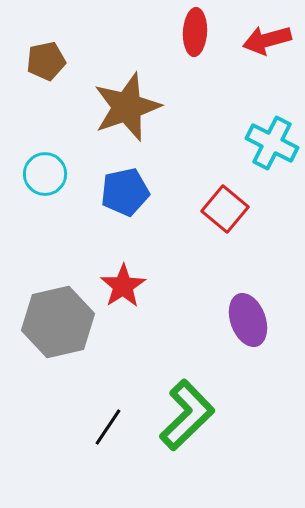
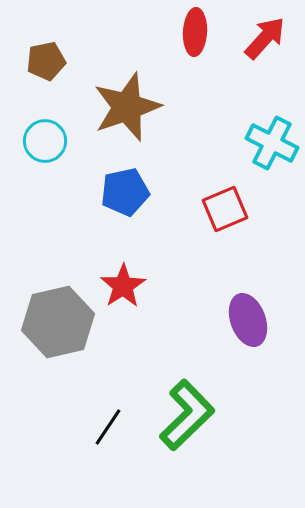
red arrow: moved 2 px left, 2 px up; rotated 147 degrees clockwise
cyan circle: moved 33 px up
red square: rotated 27 degrees clockwise
